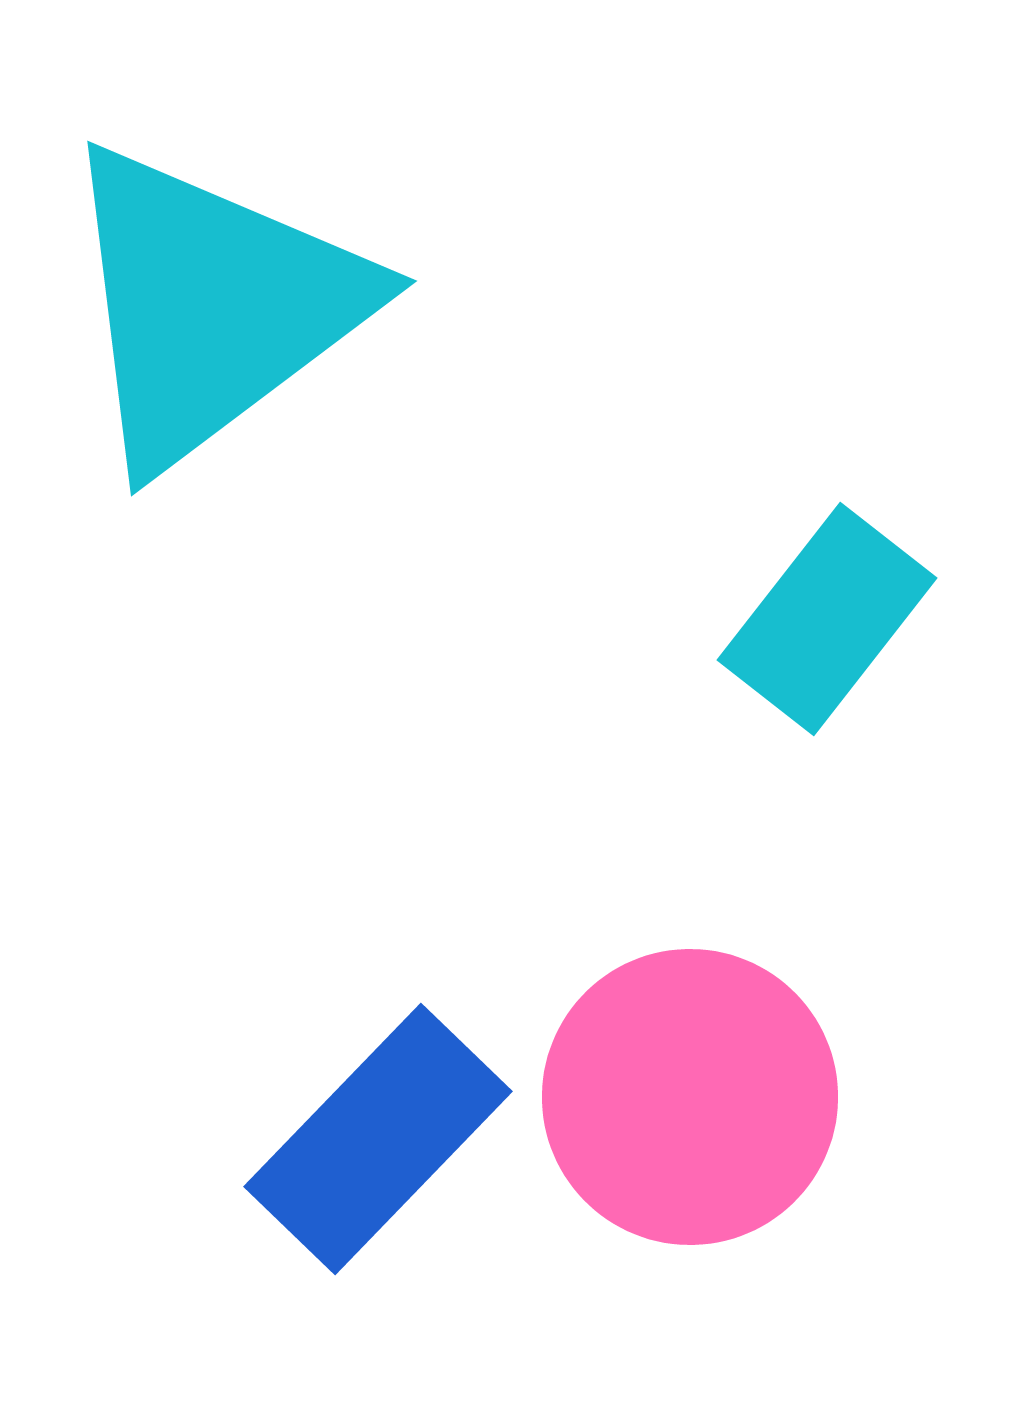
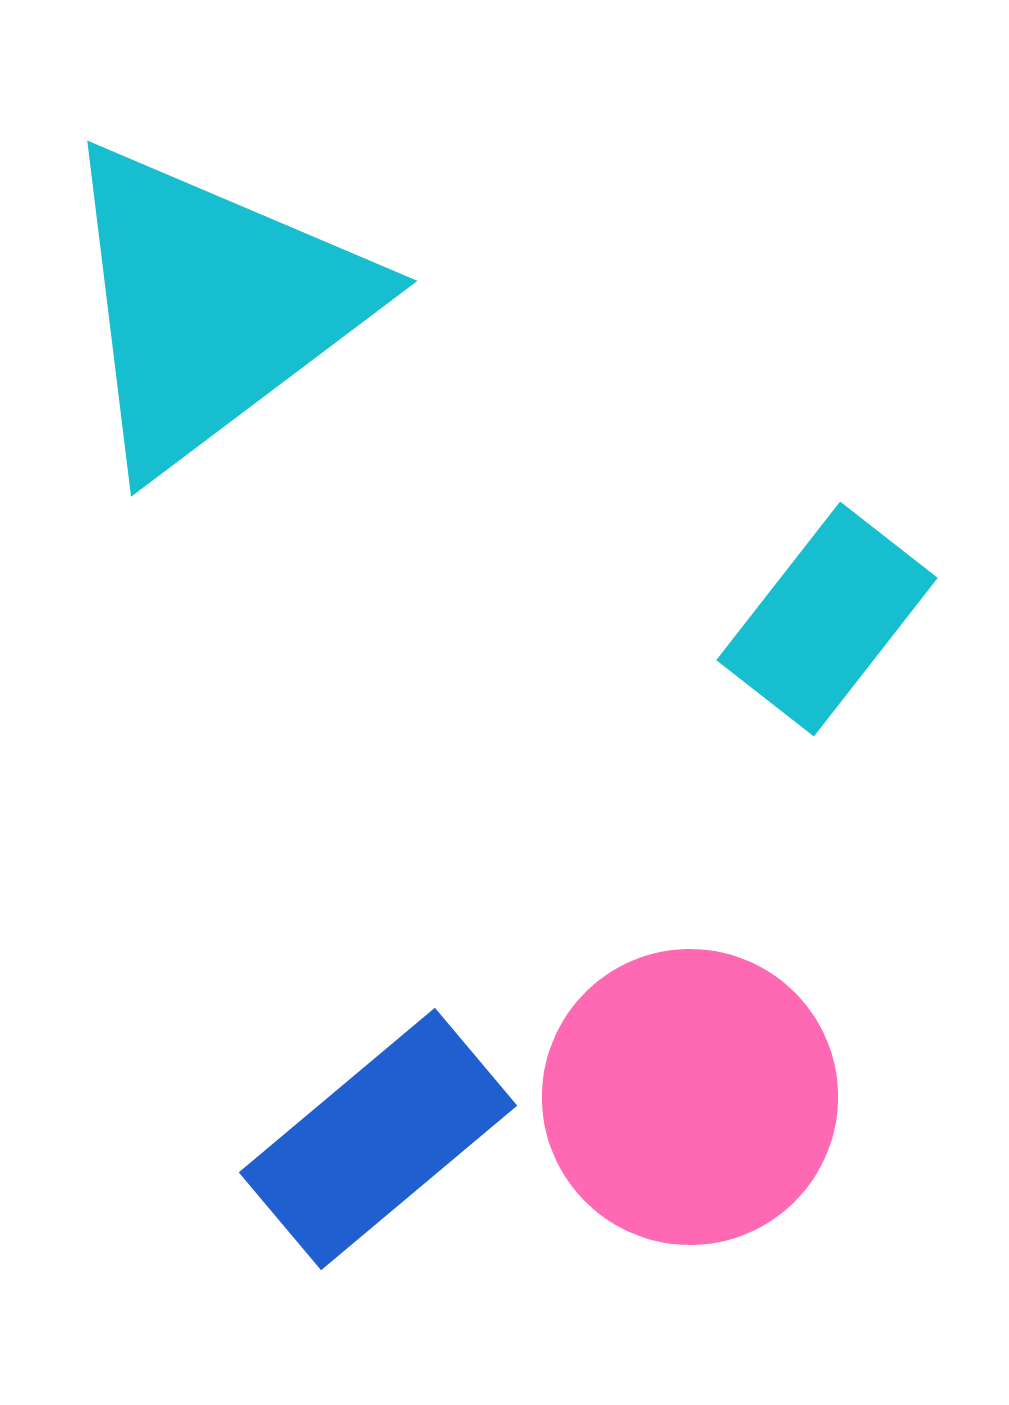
blue rectangle: rotated 6 degrees clockwise
